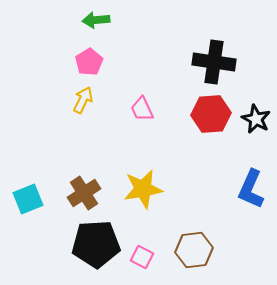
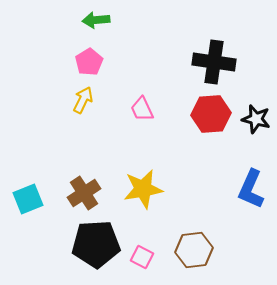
black star: rotated 12 degrees counterclockwise
